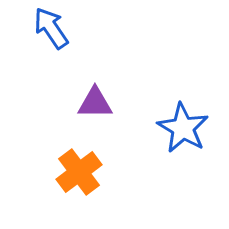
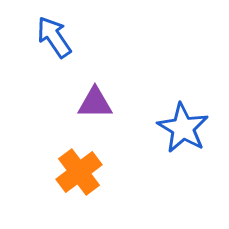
blue arrow: moved 3 px right, 9 px down
